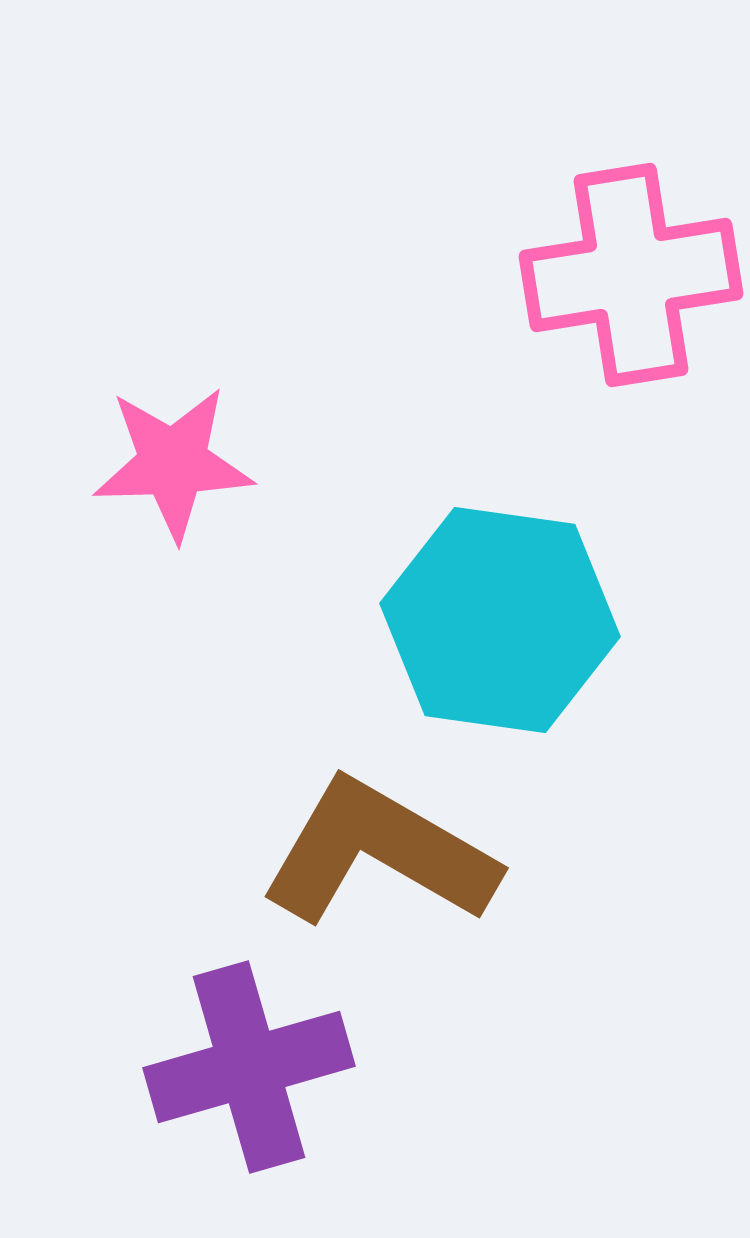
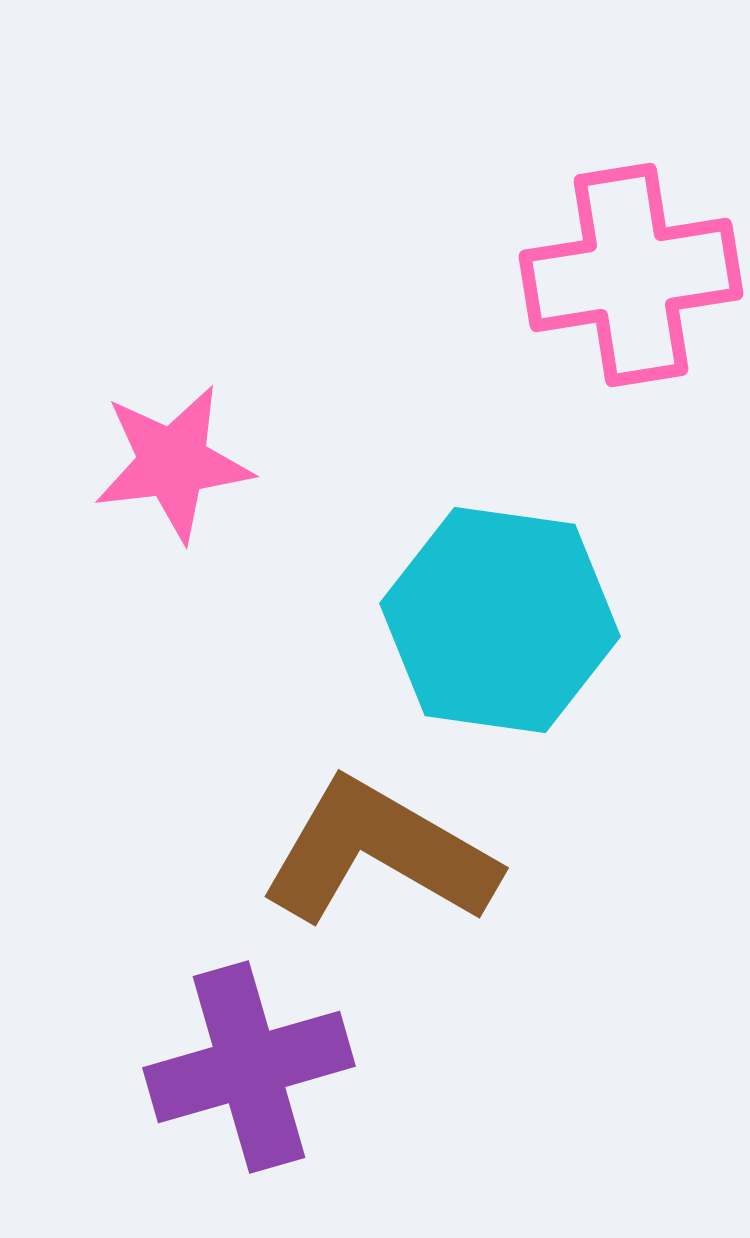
pink star: rotated 5 degrees counterclockwise
